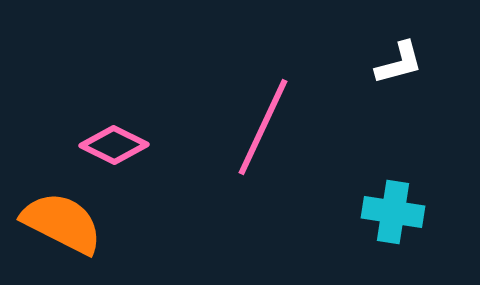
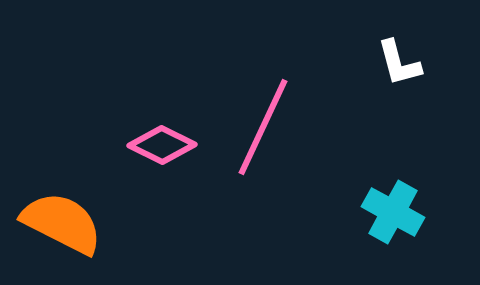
white L-shape: rotated 90 degrees clockwise
pink diamond: moved 48 px right
cyan cross: rotated 20 degrees clockwise
